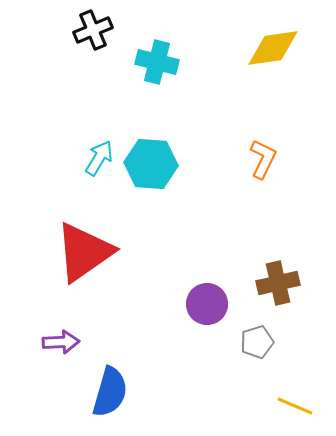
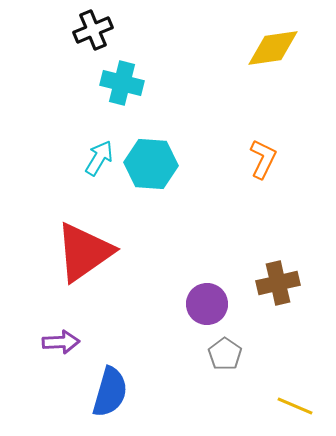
cyan cross: moved 35 px left, 21 px down
gray pentagon: moved 32 px left, 12 px down; rotated 20 degrees counterclockwise
